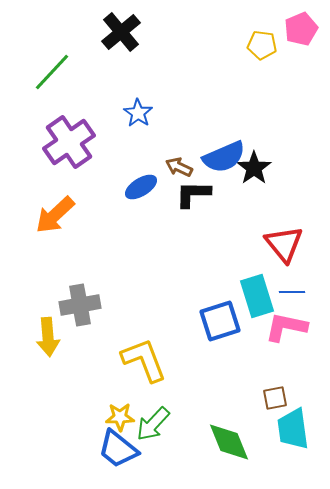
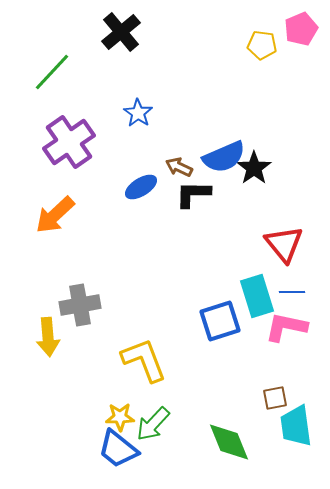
cyan trapezoid: moved 3 px right, 3 px up
